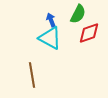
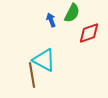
green semicircle: moved 6 px left, 1 px up
cyan triangle: moved 6 px left, 22 px down
